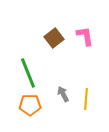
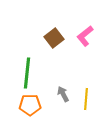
pink L-shape: rotated 120 degrees counterclockwise
green line: moved 1 px left; rotated 28 degrees clockwise
